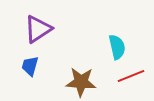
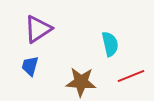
cyan semicircle: moved 7 px left, 3 px up
